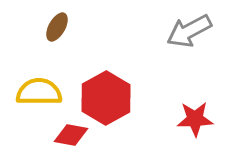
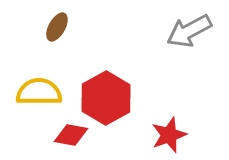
red star: moved 26 px left, 16 px down; rotated 18 degrees counterclockwise
